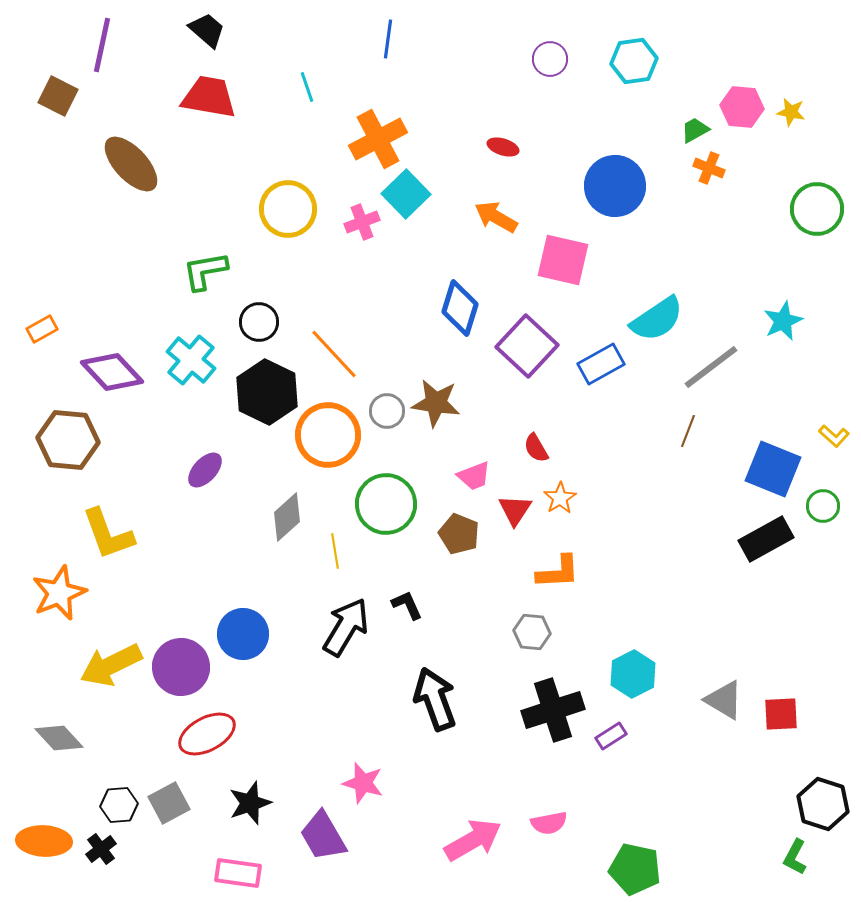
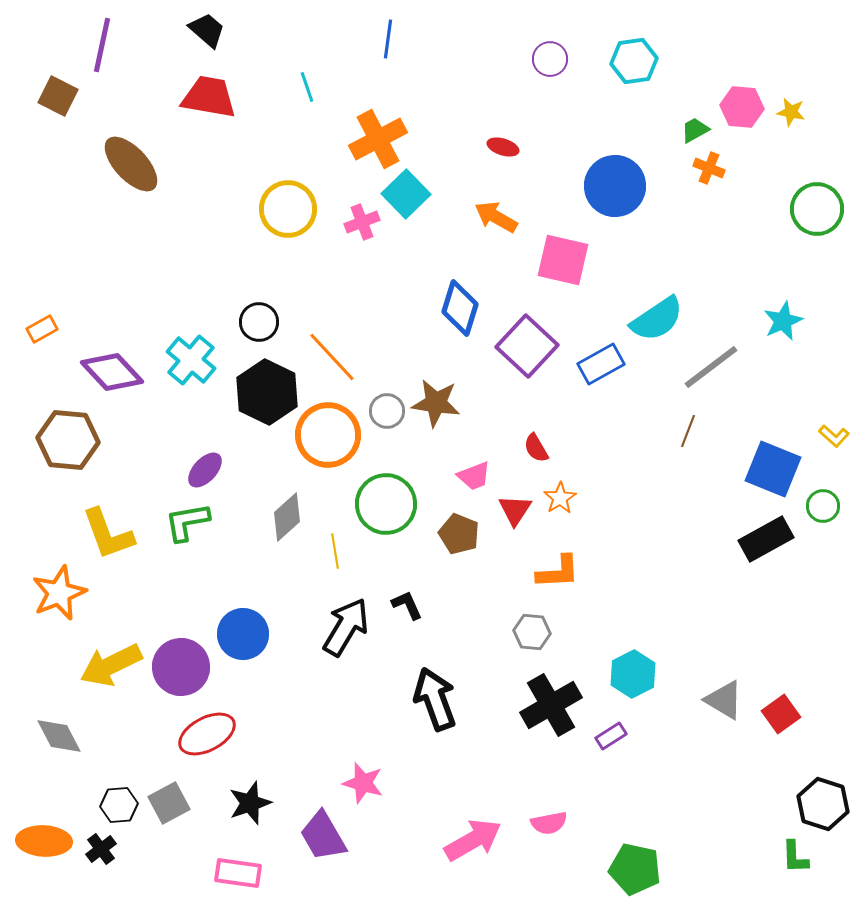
green L-shape at (205, 271): moved 18 px left, 251 px down
orange line at (334, 354): moved 2 px left, 3 px down
black cross at (553, 710): moved 2 px left, 5 px up; rotated 12 degrees counterclockwise
red square at (781, 714): rotated 33 degrees counterclockwise
gray diamond at (59, 738): moved 2 px up; rotated 15 degrees clockwise
green L-shape at (795, 857): rotated 30 degrees counterclockwise
